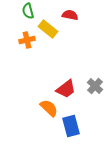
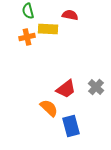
yellow rectangle: rotated 36 degrees counterclockwise
orange cross: moved 3 px up
gray cross: moved 1 px right, 1 px down
